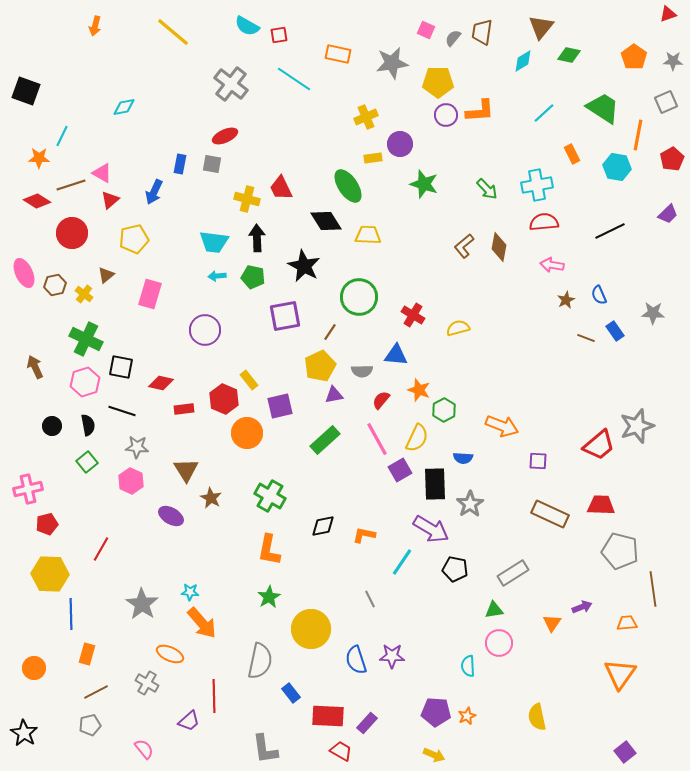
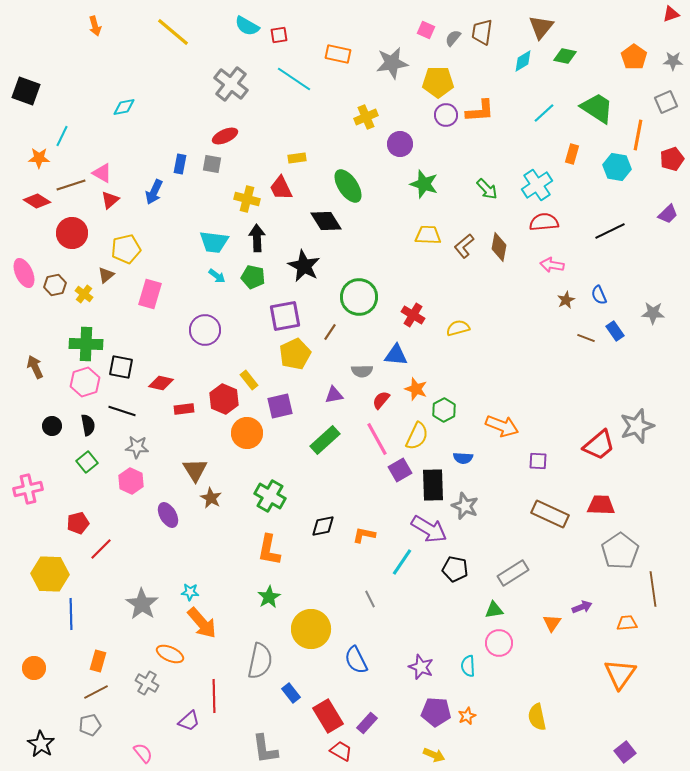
red triangle at (668, 14): moved 3 px right
orange arrow at (95, 26): rotated 30 degrees counterclockwise
green diamond at (569, 55): moved 4 px left, 1 px down
green trapezoid at (603, 108): moved 6 px left
orange rectangle at (572, 154): rotated 42 degrees clockwise
yellow rectangle at (373, 158): moved 76 px left
red pentagon at (672, 159): rotated 10 degrees clockwise
cyan cross at (537, 185): rotated 24 degrees counterclockwise
yellow trapezoid at (368, 235): moved 60 px right
yellow pentagon at (134, 239): moved 8 px left, 10 px down
cyan arrow at (217, 276): rotated 138 degrees counterclockwise
green cross at (86, 339): moved 5 px down; rotated 24 degrees counterclockwise
yellow pentagon at (320, 366): moved 25 px left, 12 px up
orange star at (419, 390): moved 3 px left, 1 px up
yellow semicircle at (417, 438): moved 2 px up
brown triangle at (186, 470): moved 9 px right
black rectangle at (435, 484): moved 2 px left, 1 px down
gray star at (470, 504): moved 5 px left, 2 px down; rotated 16 degrees counterclockwise
purple ellipse at (171, 516): moved 3 px left, 1 px up; rotated 30 degrees clockwise
red pentagon at (47, 524): moved 31 px right, 1 px up
purple arrow at (431, 529): moved 2 px left
red line at (101, 549): rotated 15 degrees clockwise
gray pentagon at (620, 551): rotated 24 degrees clockwise
orange rectangle at (87, 654): moved 11 px right, 7 px down
purple star at (392, 656): moved 29 px right, 11 px down; rotated 20 degrees clockwise
blue semicircle at (356, 660): rotated 8 degrees counterclockwise
red rectangle at (328, 716): rotated 56 degrees clockwise
black star at (24, 733): moved 17 px right, 11 px down
pink semicircle at (144, 749): moved 1 px left, 4 px down
